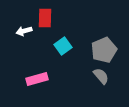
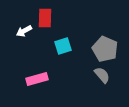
white arrow: rotated 14 degrees counterclockwise
cyan square: rotated 18 degrees clockwise
gray pentagon: moved 1 px right, 1 px up; rotated 25 degrees counterclockwise
gray semicircle: moved 1 px right, 1 px up
